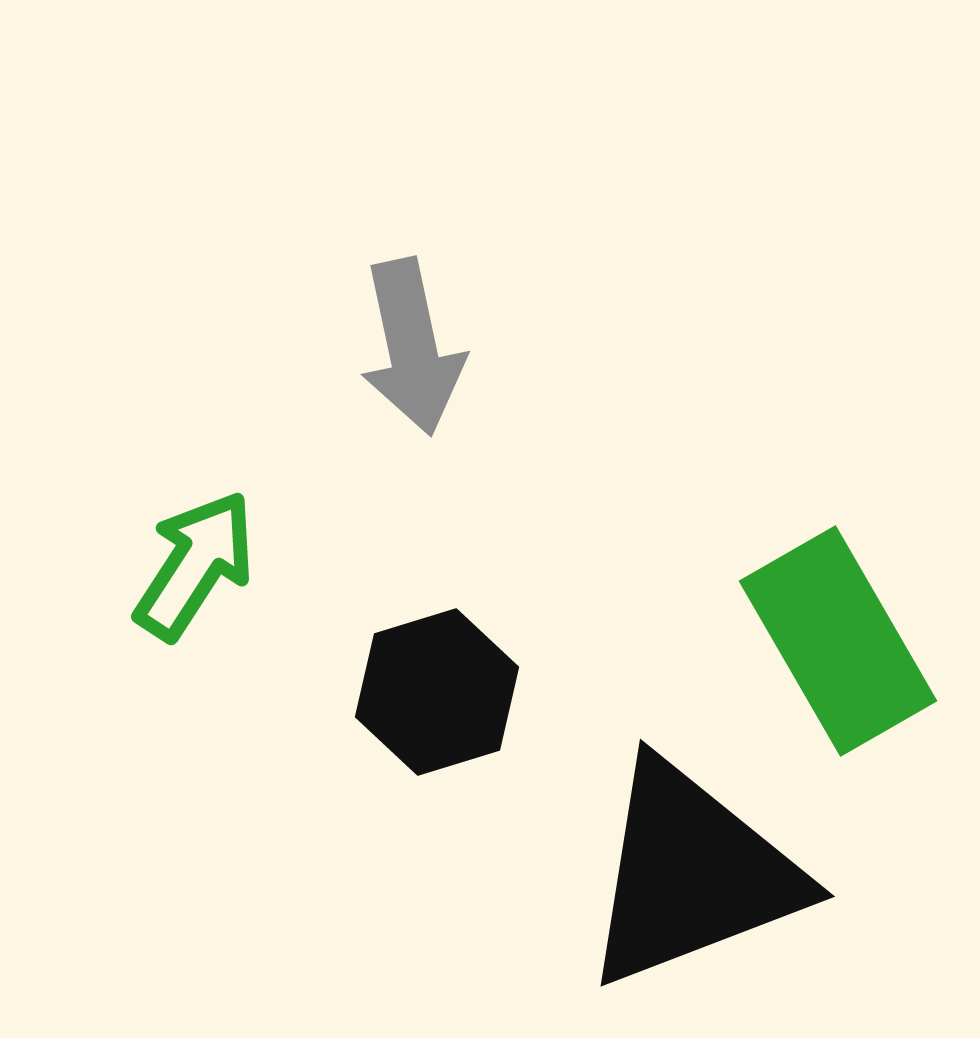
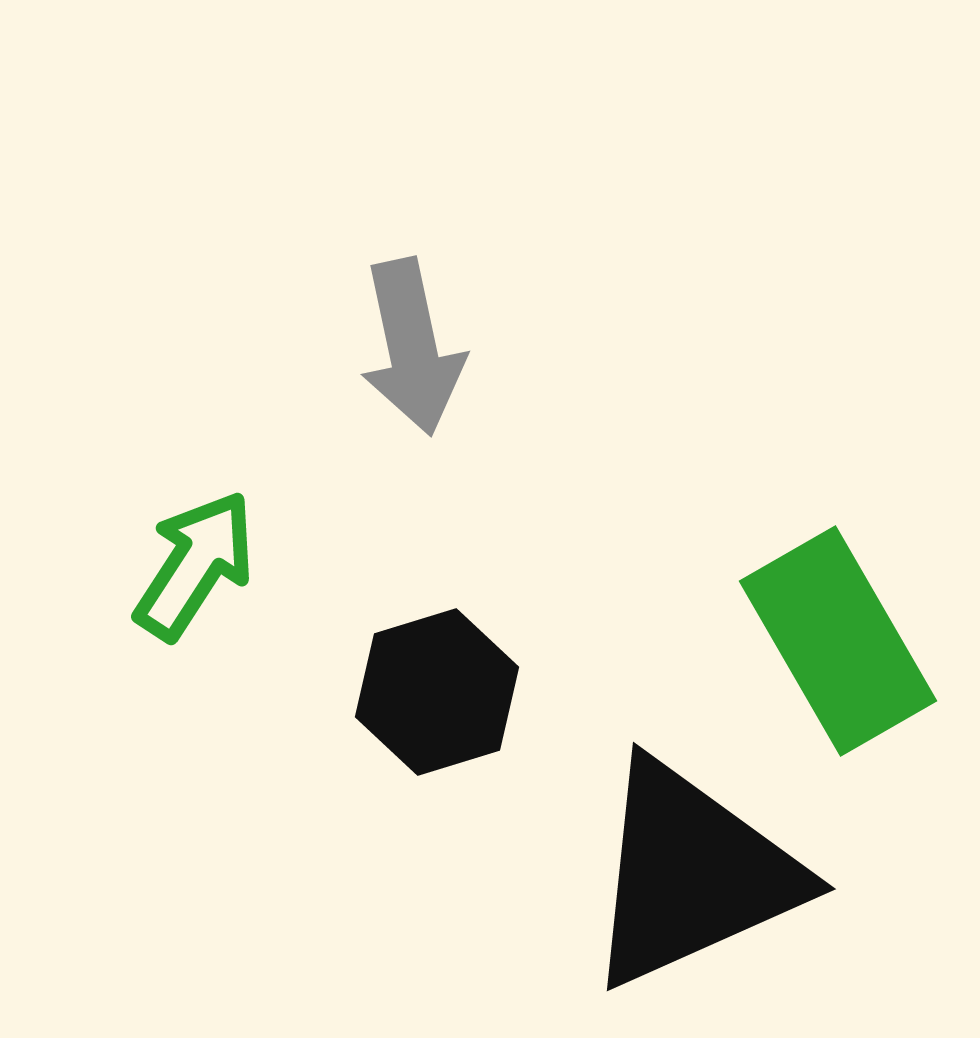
black triangle: rotated 3 degrees counterclockwise
